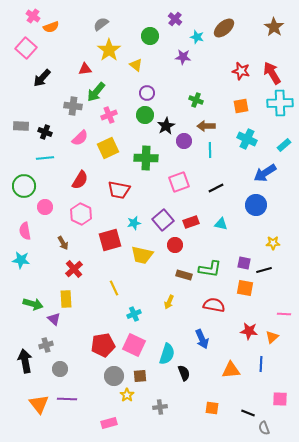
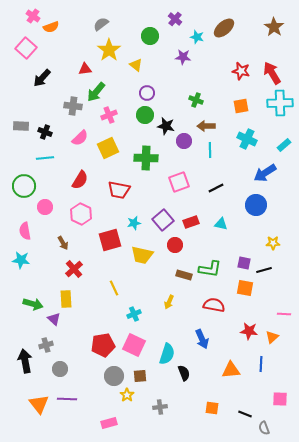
black star at (166, 126): rotated 30 degrees counterclockwise
black line at (248, 413): moved 3 px left, 1 px down
